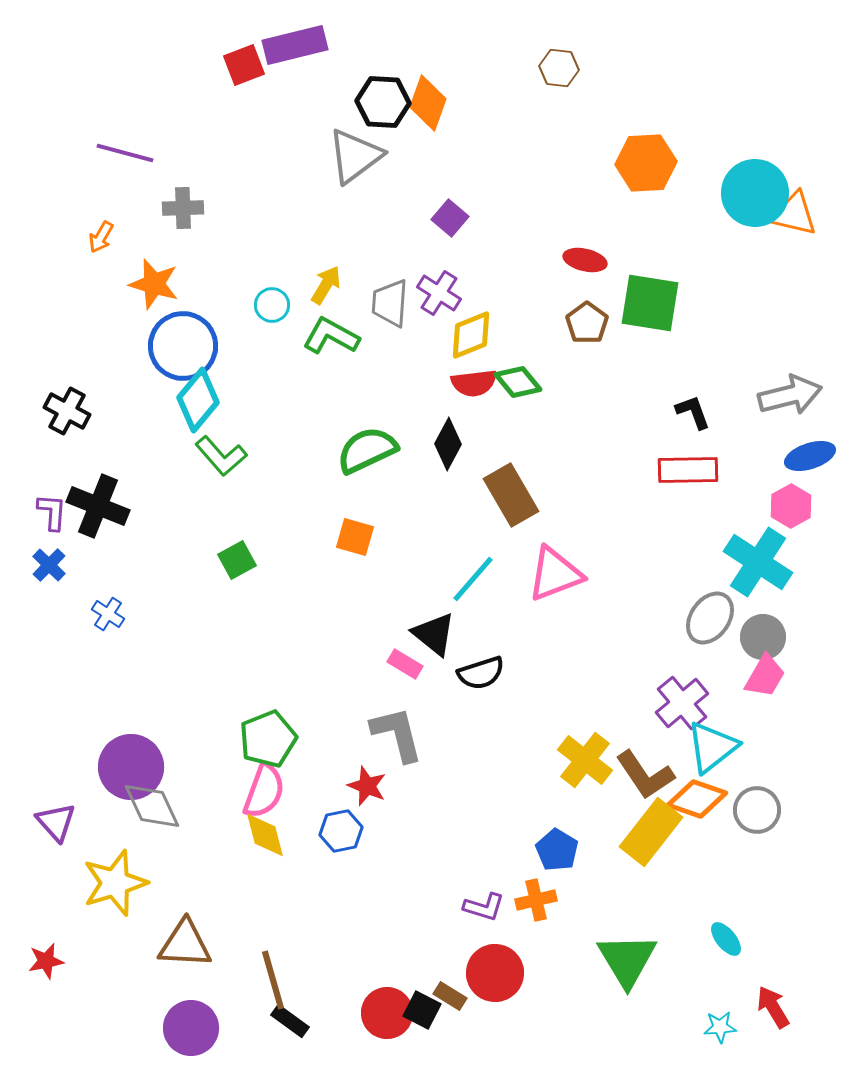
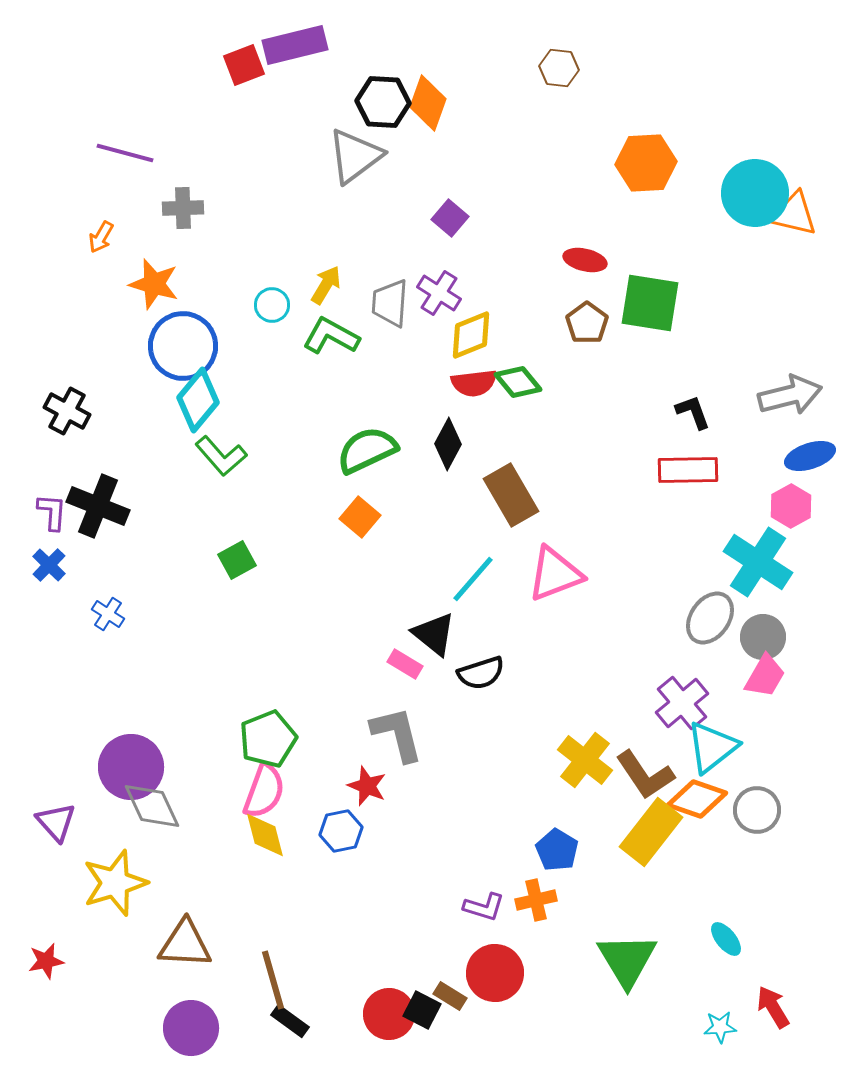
orange square at (355, 537): moved 5 px right, 20 px up; rotated 24 degrees clockwise
red circle at (387, 1013): moved 2 px right, 1 px down
